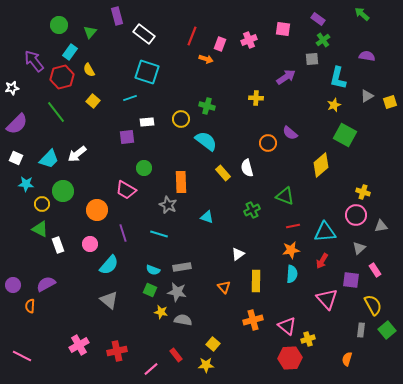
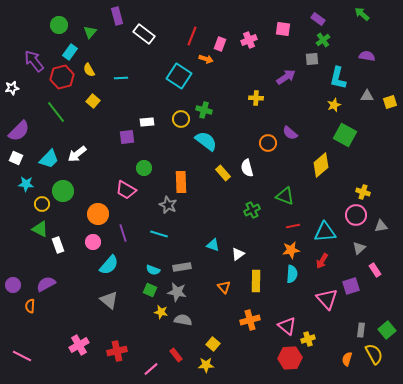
cyan square at (147, 72): moved 32 px right, 4 px down; rotated 15 degrees clockwise
gray triangle at (367, 96): rotated 32 degrees clockwise
cyan line at (130, 98): moved 9 px left, 20 px up; rotated 16 degrees clockwise
green cross at (207, 106): moved 3 px left, 4 px down
purple semicircle at (17, 124): moved 2 px right, 7 px down
orange circle at (97, 210): moved 1 px right, 4 px down
cyan triangle at (207, 217): moved 6 px right, 28 px down
pink circle at (90, 244): moved 3 px right, 2 px up
purple square at (351, 280): moved 6 px down; rotated 24 degrees counterclockwise
yellow semicircle at (373, 305): moved 1 px right, 49 px down
orange cross at (253, 320): moved 3 px left
